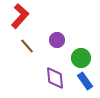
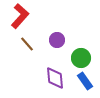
brown line: moved 2 px up
